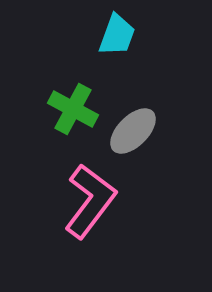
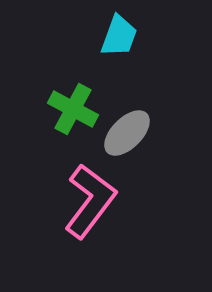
cyan trapezoid: moved 2 px right, 1 px down
gray ellipse: moved 6 px left, 2 px down
